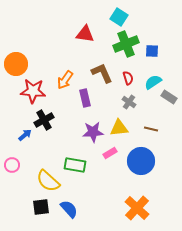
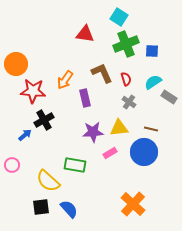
red semicircle: moved 2 px left, 1 px down
blue circle: moved 3 px right, 9 px up
orange cross: moved 4 px left, 4 px up
